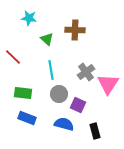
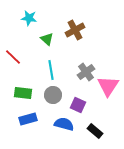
brown cross: rotated 30 degrees counterclockwise
pink triangle: moved 2 px down
gray circle: moved 6 px left, 1 px down
blue rectangle: moved 1 px right, 1 px down; rotated 36 degrees counterclockwise
black rectangle: rotated 35 degrees counterclockwise
